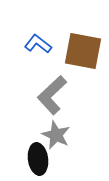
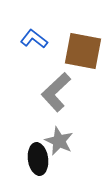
blue L-shape: moved 4 px left, 5 px up
gray L-shape: moved 4 px right, 3 px up
gray star: moved 3 px right, 6 px down
